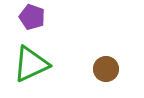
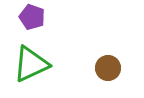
brown circle: moved 2 px right, 1 px up
